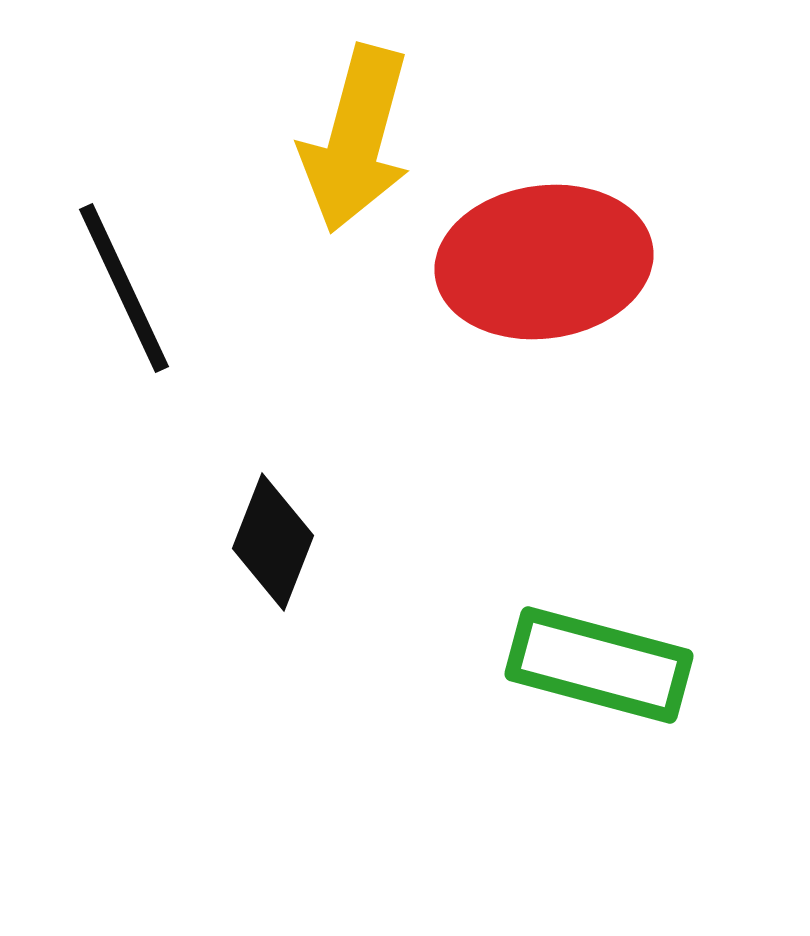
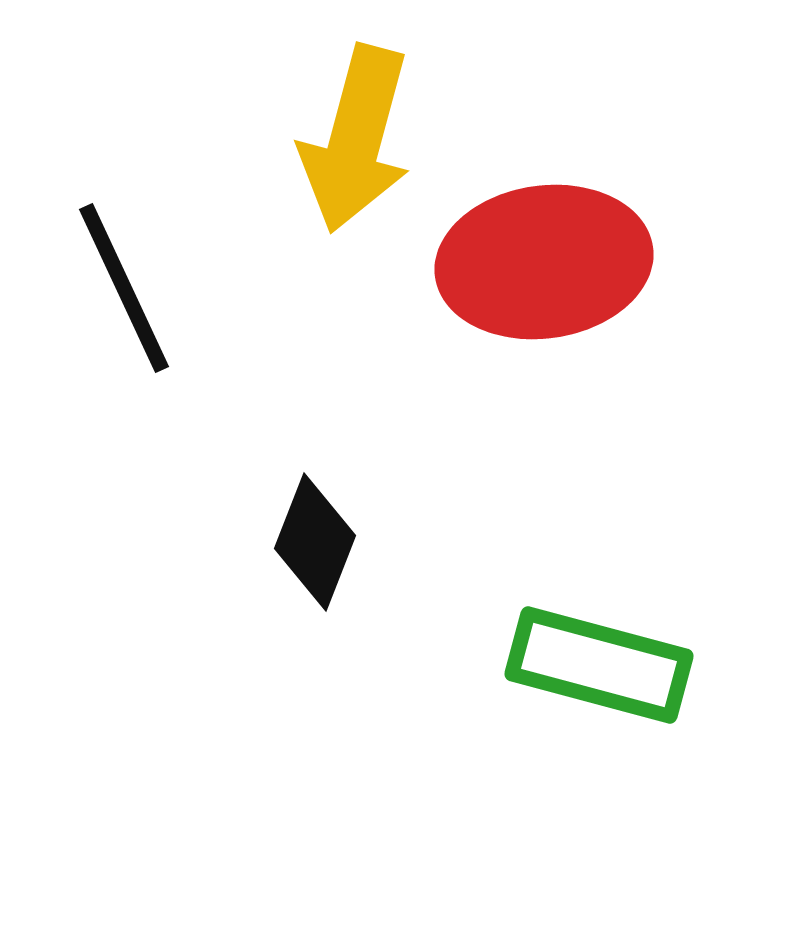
black diamond: moved 42 px right
